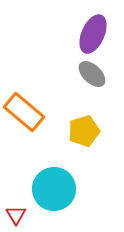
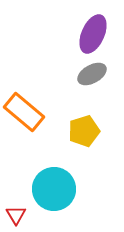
gray ellipse: rotated 72 degrees counterclockwise
